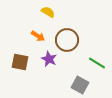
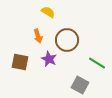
orange arrow: rotated 40 degrees clockwise
